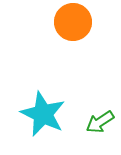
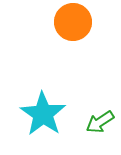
cyan star: rotated 9 degrees clockwise
